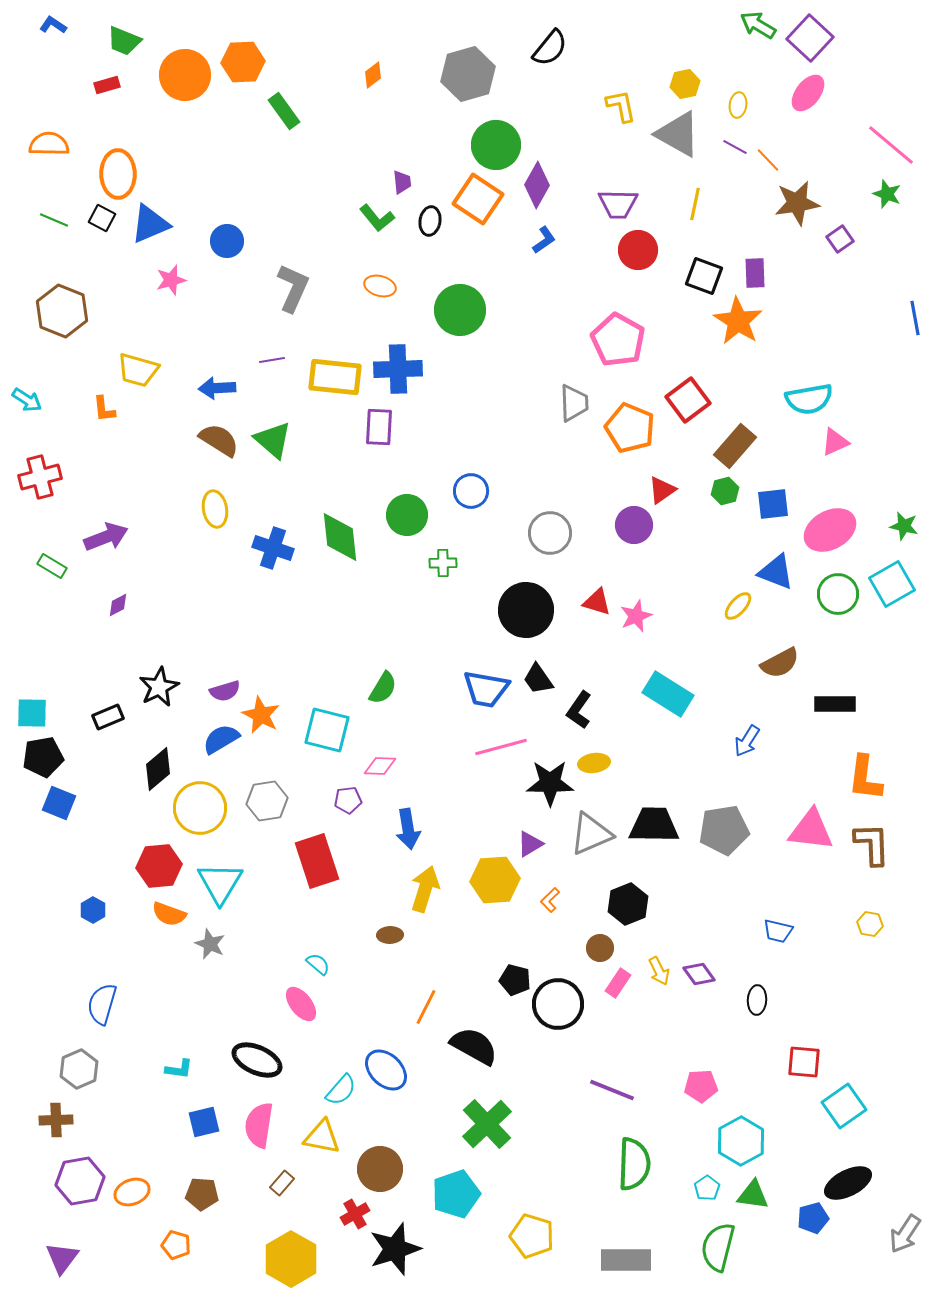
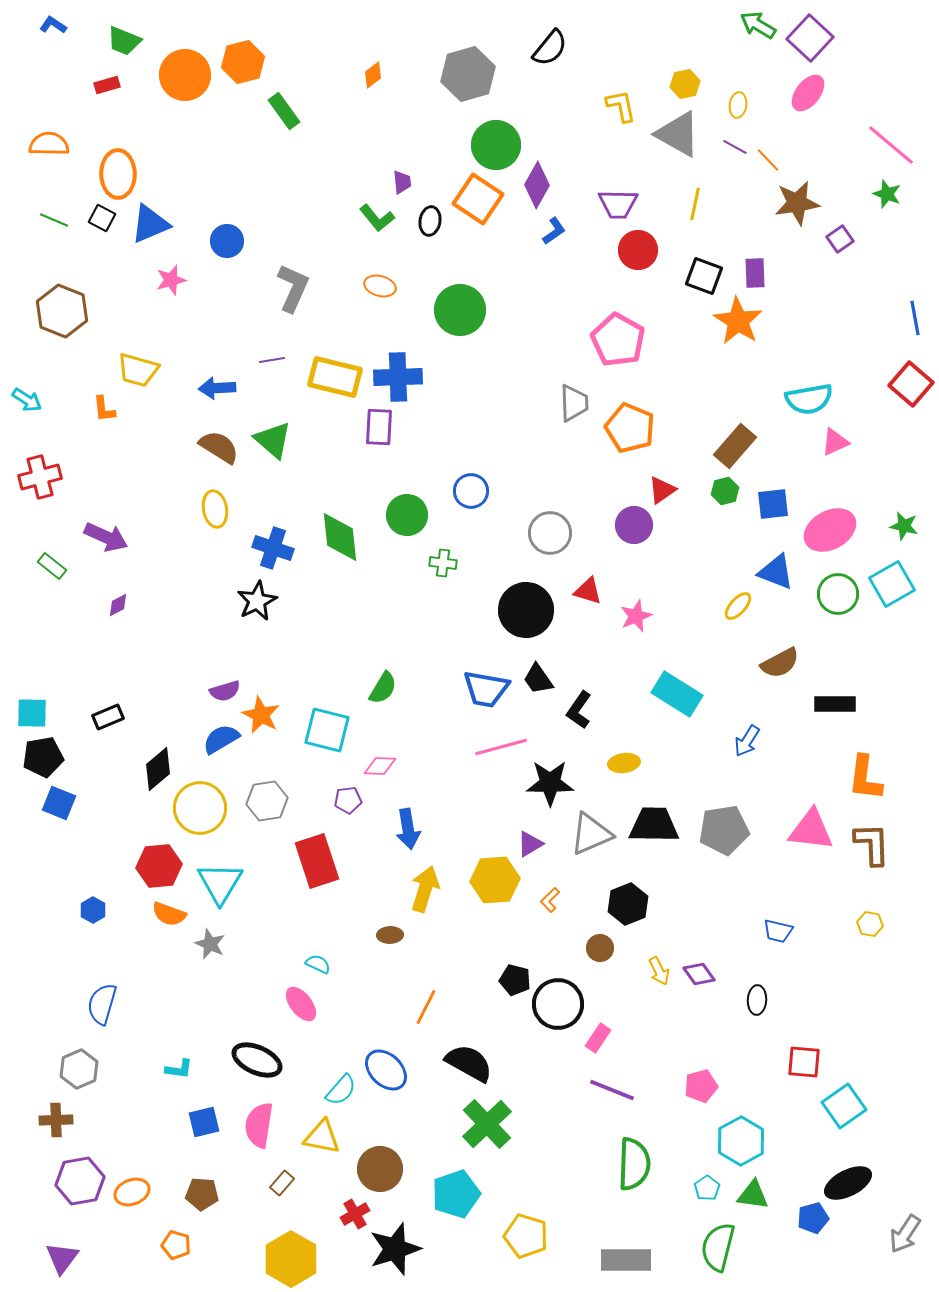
orange hexagon at (243, 62): rotated 12 degrees counterclockwise
blue L-shape at (544, 240): moved 10 px right, 9 px up
blue cross at (398, 369): moved 8 px down
yellow rectangle at (335, 377): rotated 8 degrees clockwise
red square at (688, 400): moved 223 px right, 16 px up; rotated 12 degrees counterclockwise
brown semicircle at (219, 440): moved 7 px down
purple arrow at (106, 537): rotated 45 degrees clockwise
green cross at (443, 563): rotated 8 degrees clockwise
green rectangle at (52, 566): rotated 8 degrees clockwise
red triangle at (597, 602): moved 9 px left, 11 px up
black star at (159, 687): moved 98 px right, 86 px up
cyan rectangle at (668, 694): moved 9 px right
yellow ellipse at (594, 763): moved 30 px right
cyan semicircle at (318, 964): rotated 15 degrees counterclockwise
pink rectangle at (618, 983): moved 20 px left, 55 px down
black semicircle at (474, 1046): moved 5 px left, 17 px down
pink pentagon at (701, 1086): rotated 12 degrees counterclockwise
yellow pentagon at (532, 1236): moved 6 px left
